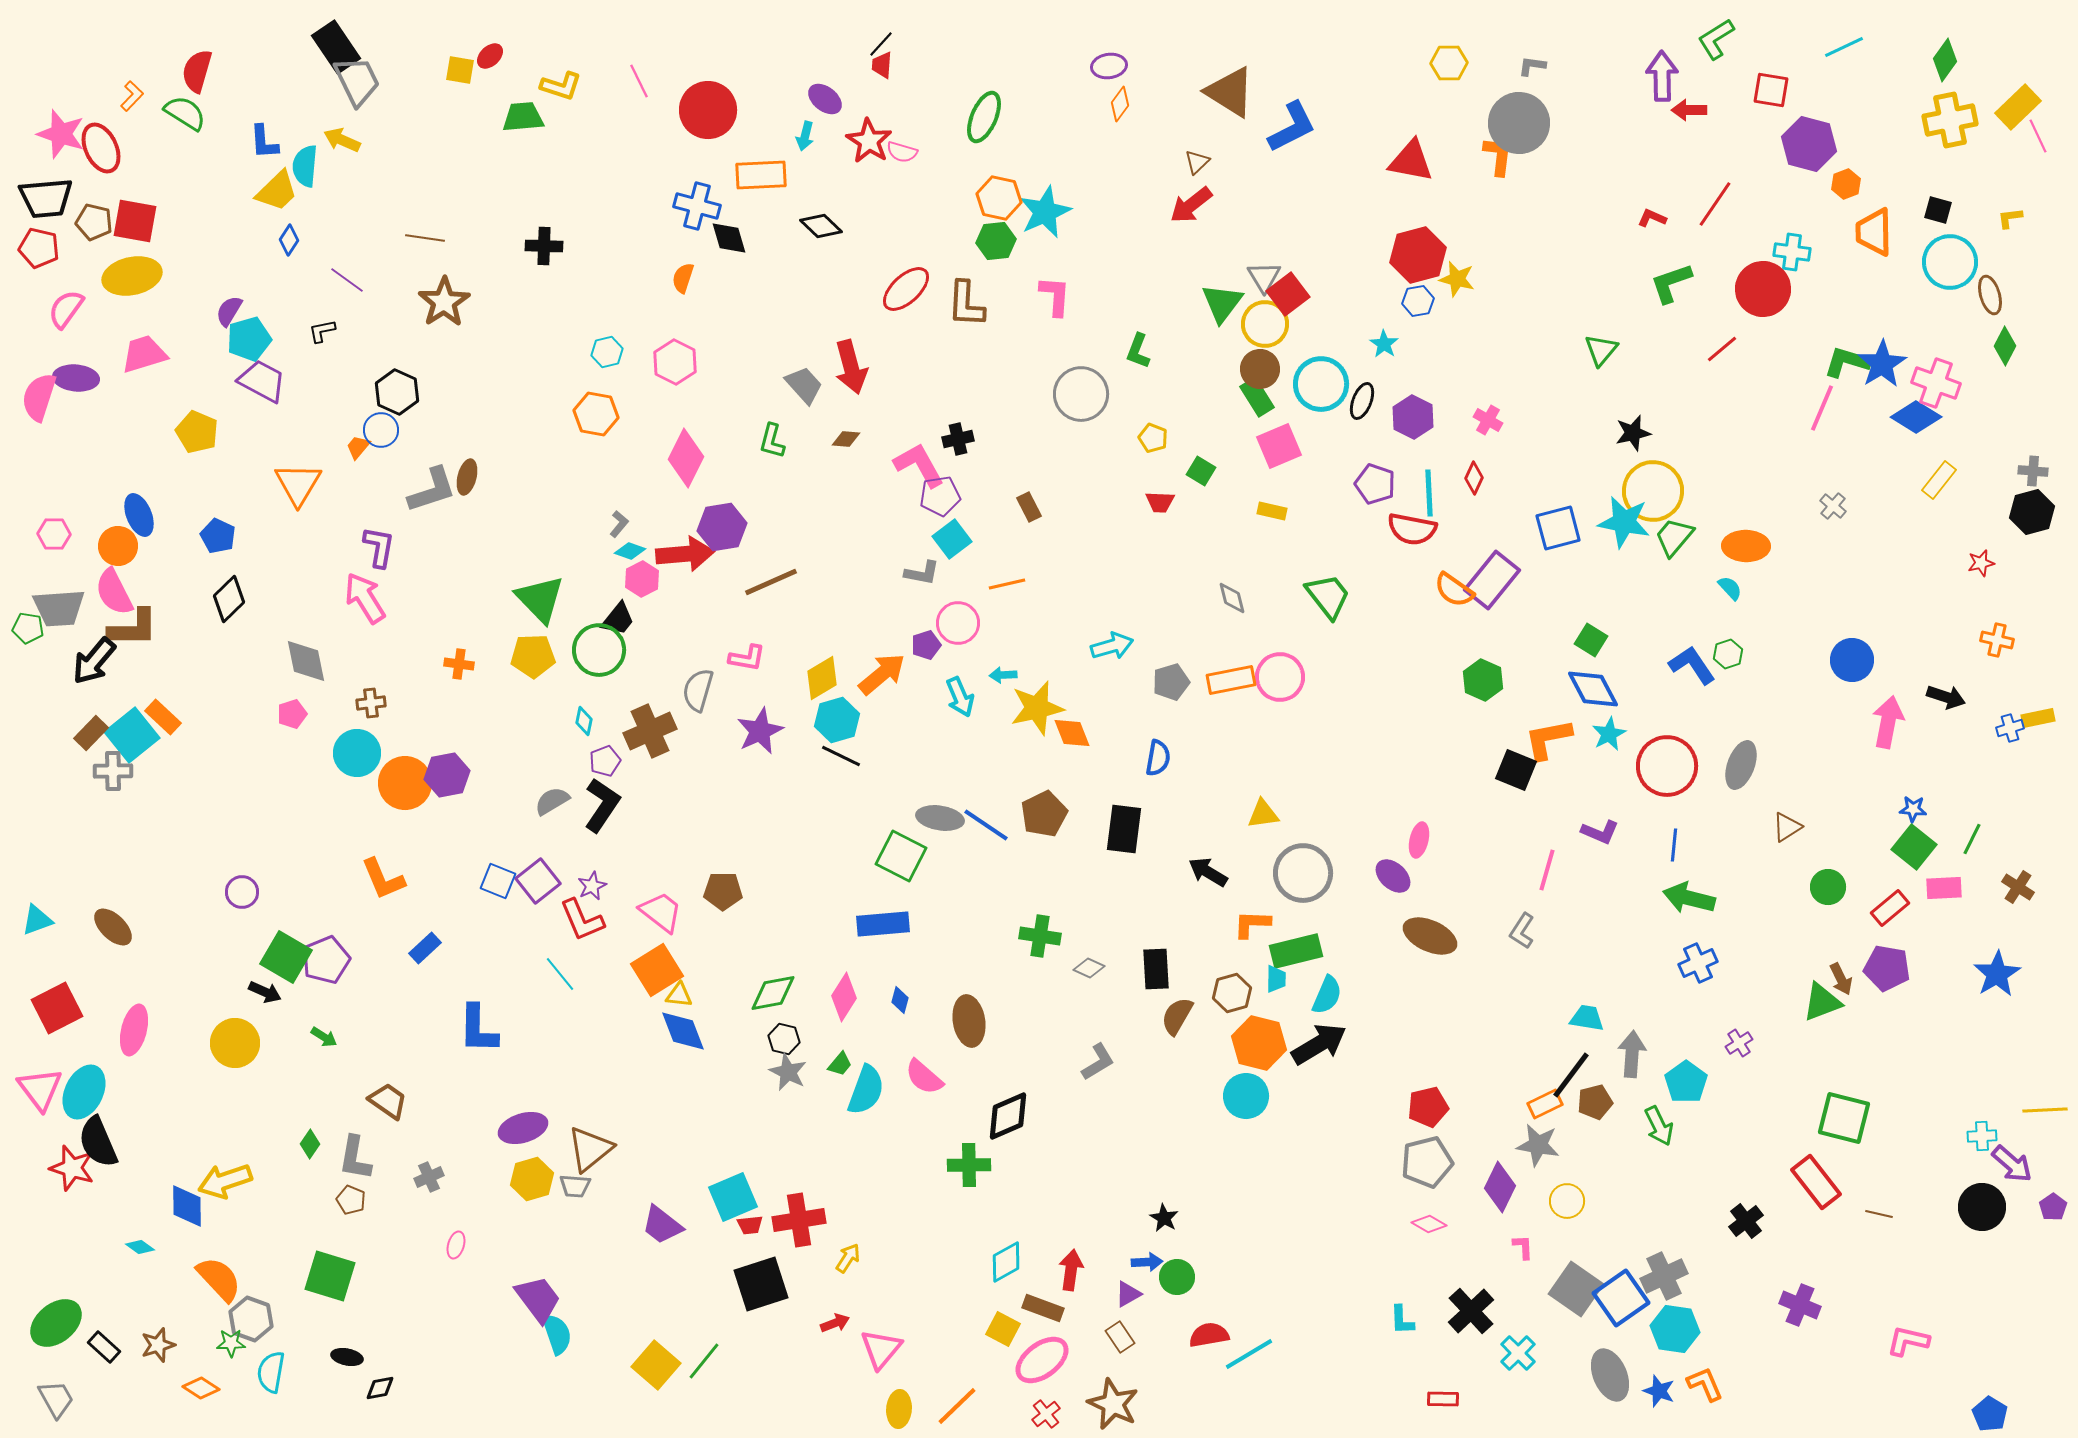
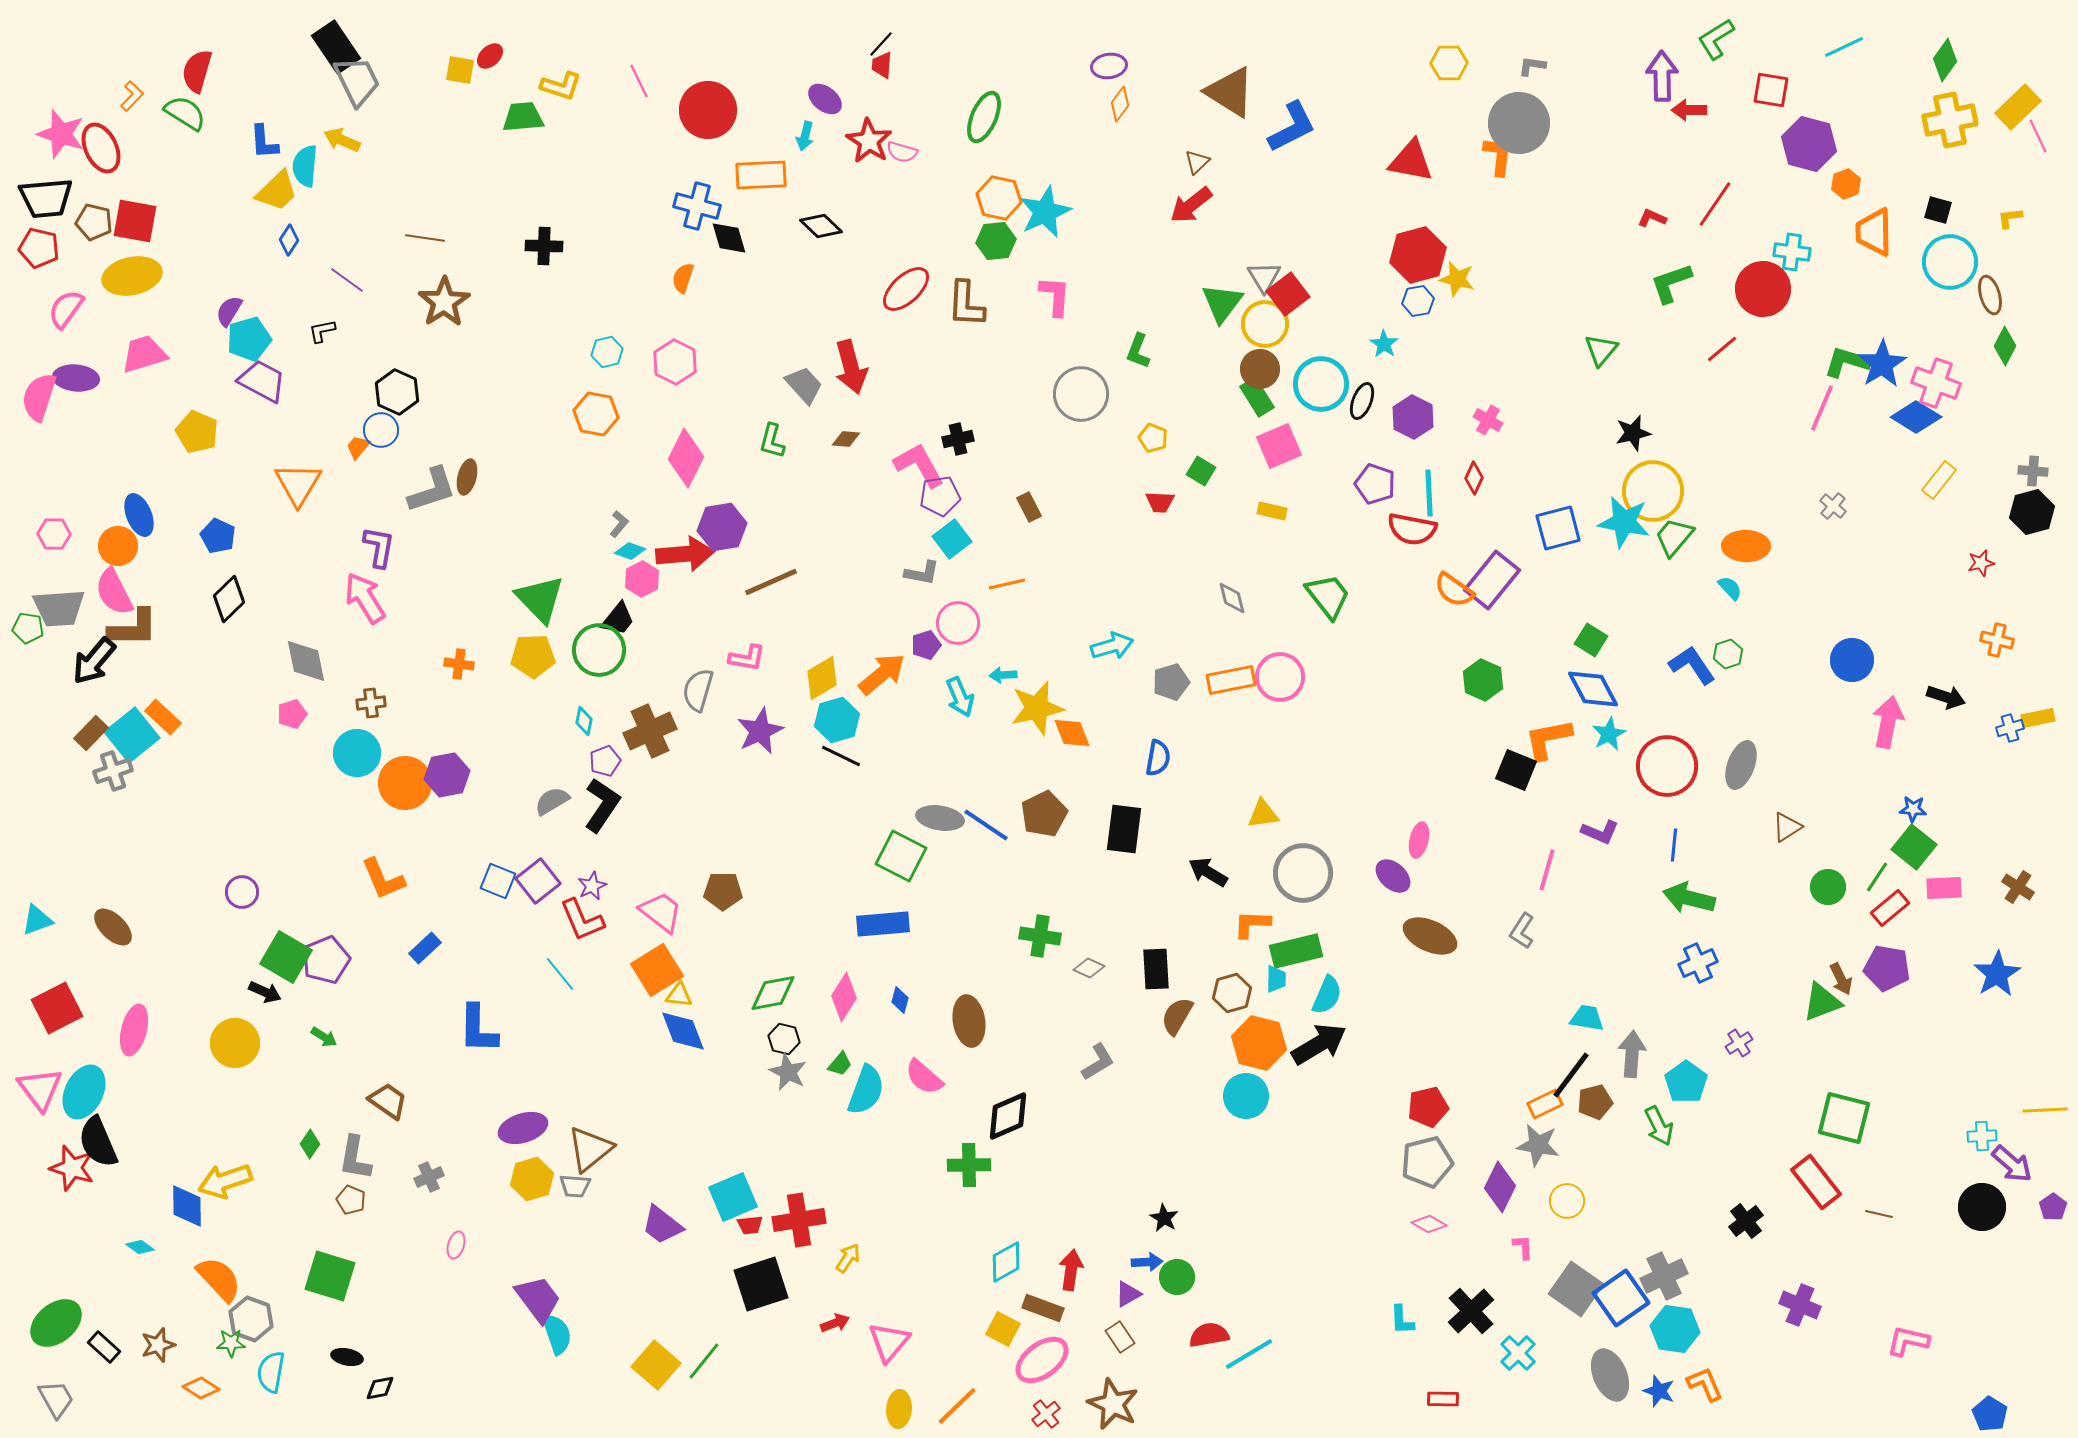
gray cross at (113, 771): rotated 18 degrees counterclockwise
green line at (1972, 839): moved 95 px left, 38 px down; rotated 8 degrees clockwise
pink triangle at (881, 1349): moved 8 px right, 7 px up
